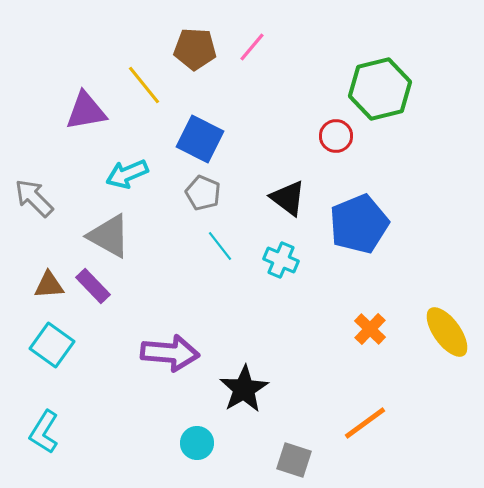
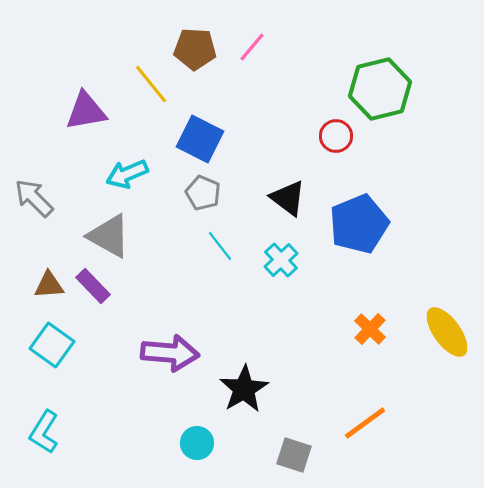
yellow line: moved 7 px right, 1 px up
cyan cross: rotated 24 degrees clockwise
gray square: moved 5 px up
